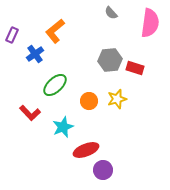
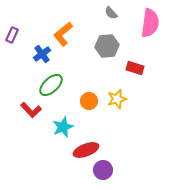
orange L-shape: moved 8 px right, 3 px down
blue cross: moved 7 px right
gray hexagon: moved 3 px left, 14 px up
green ellipse: moved 4 px left
red L-shape: moved 1 px right, 3 px up
